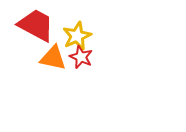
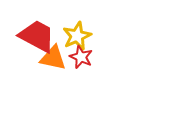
red trapezoid: moved 1 px right, 11 px down
